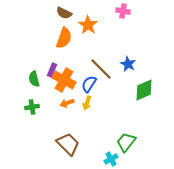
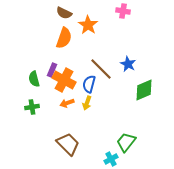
blue semicircle: rotated 18 degrees counterclockwise
